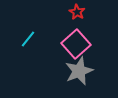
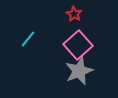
red star: moved 3 px left, 2 px down
pink square: moved 2 px right, 1 px down
